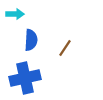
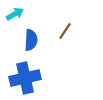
cyan arrow: rotated 30 degrees counterclockwise
brown line: moved 17 px up
